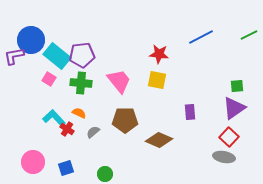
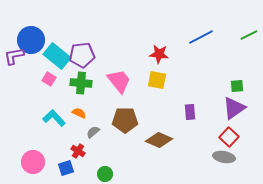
red cross: moved 11 px right, 22 px down
